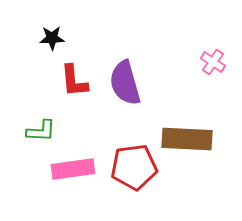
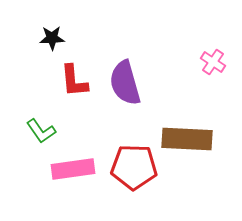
green L-shape: rotated 52 degrees clockwise
red pentagon: rotated 9 degrees clockwise
